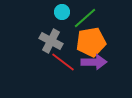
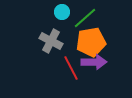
red line: moved 8 px right, 6 px down; rotated 25 degrees clockwise
